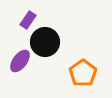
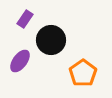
purple rectangle: moved 3 px left, 1 px up
black circle: moved 6 px right, 2 px up
